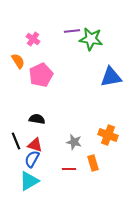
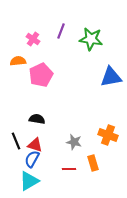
purple line: moved 11 px left; rotated 63 degrees counterclockwise
orange semicircle: rotated 63 degrees counterclockwise
